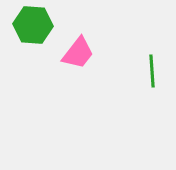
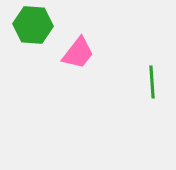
green line: moved 11 px down
